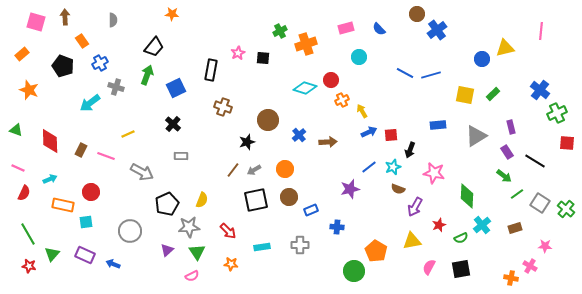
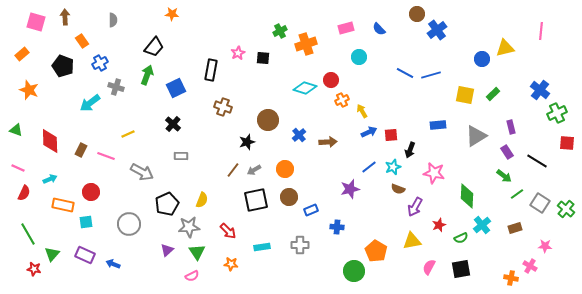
black line at (535, 161): moved 2 px right
gray circle at (130, 231): moved 1 px left, 7 px up
red star at (29, 266): moved 5 px right, 3 px down
